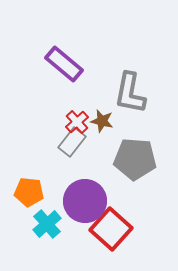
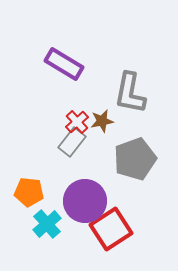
purple rectangle: rotated 9 degrees counterclockwise
brown star: rotated 25 degrees counterclockwise
gray pentagon: rotated 24 degrees counterclockwise
red square: rotated 15 degrees clockwise
